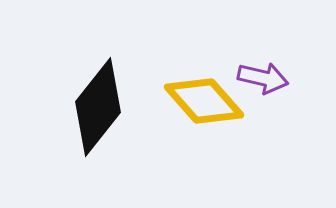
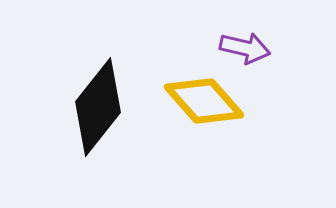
purple arrow: moved 18 px left, 30 px up
